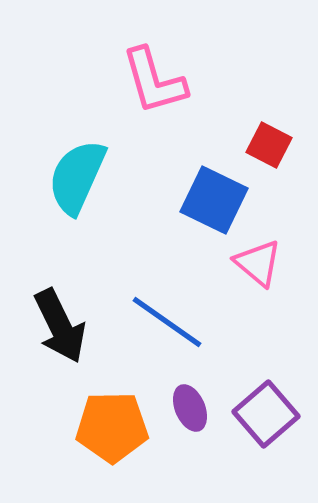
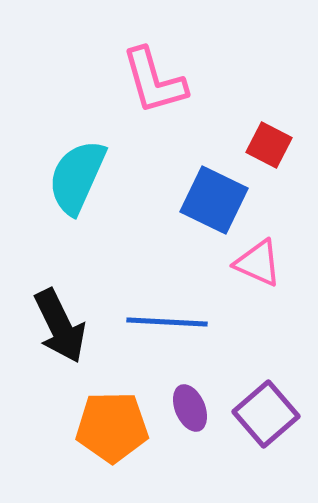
pink triangle: rotated 16 degrees counterclockwise
blue line: rotated 32 degrees counterclockwise
